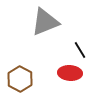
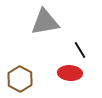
gray triangle: rotated 12 degrees clockwise
